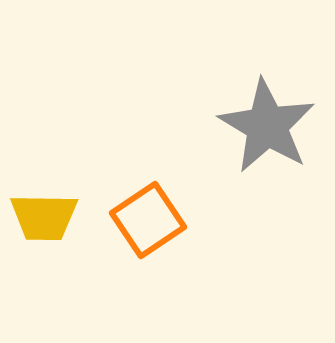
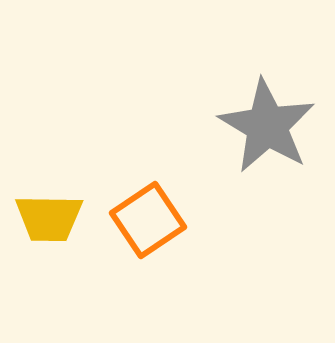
yellow trapezoid: moved 5 px right, 1 px down
